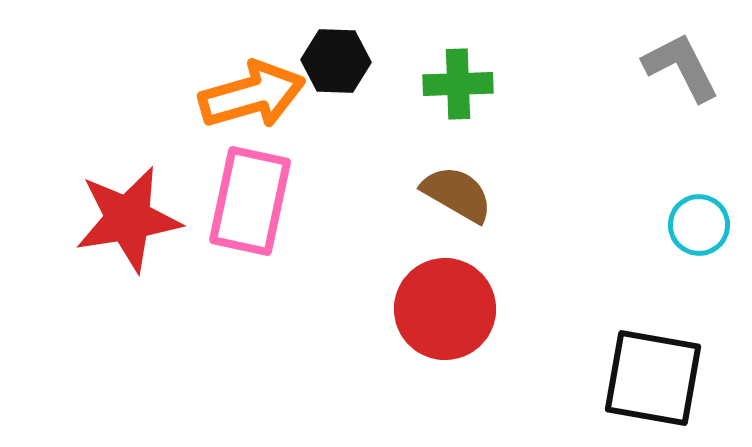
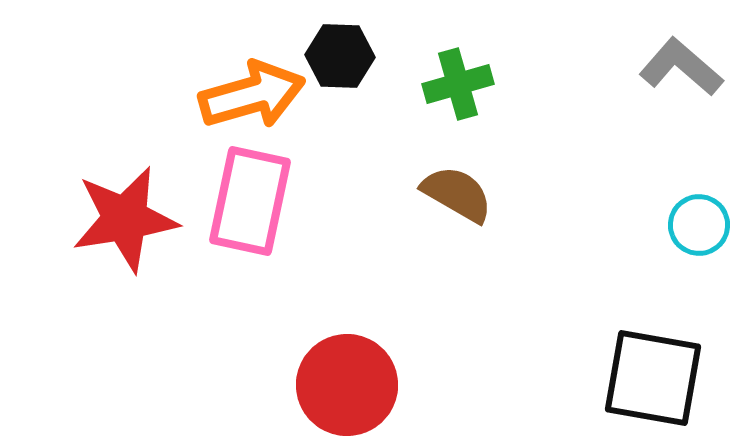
black hexagon: moved 4 px right, 5 px up
gray L-shape: rotated 22 degrees counterclockwise
green cross: rotated 14 degrees counterclockwise
red star: moved 3 px left
red circle: moved 98 px left, 76 px down
